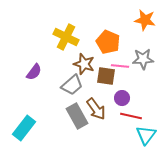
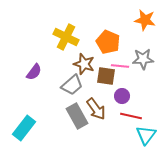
purple circle: moved 2 px up
